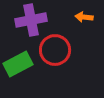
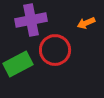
orange arrow: moved 2 px right, 6 px down; rotated 30 degrees counterclockwise
